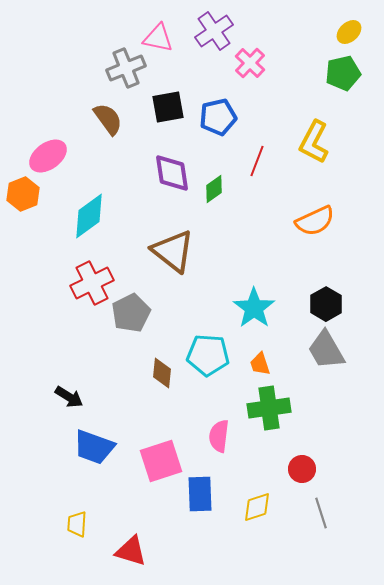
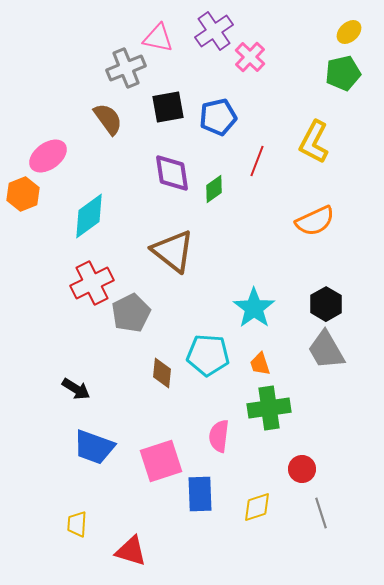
pink cross: moved 6 px up
black arrow: moved 7 px right, 8 px up
